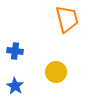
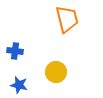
blue star: moved 4 px right, 1 px up; rotated 18 degrees counterclockwise
